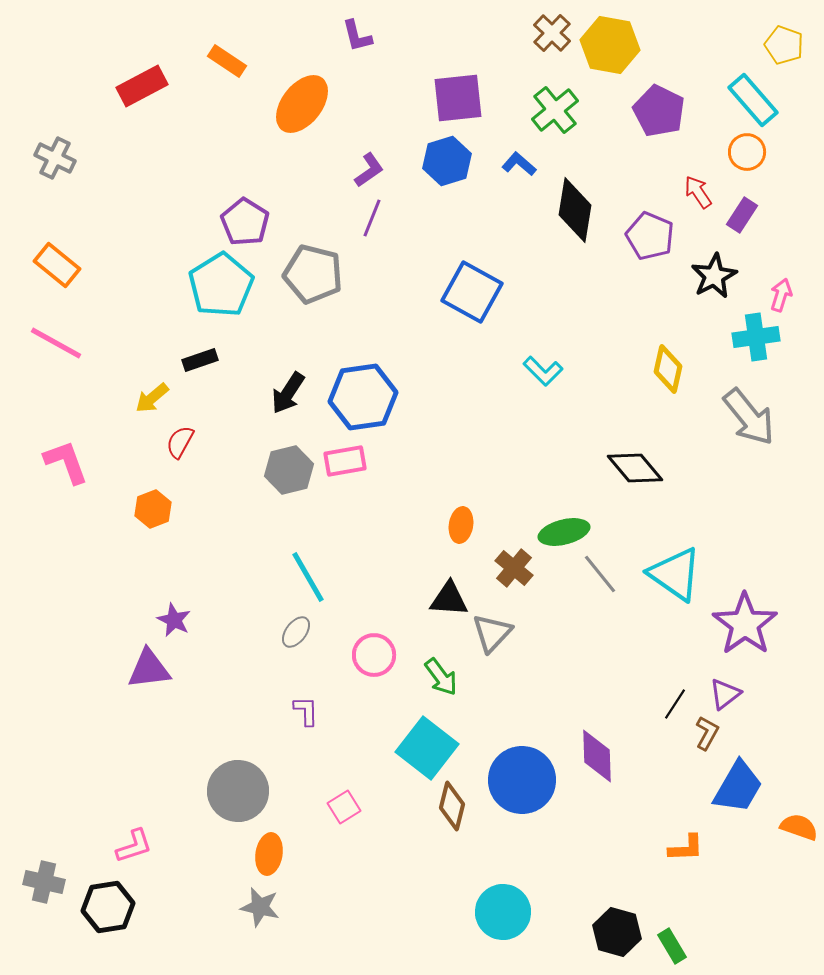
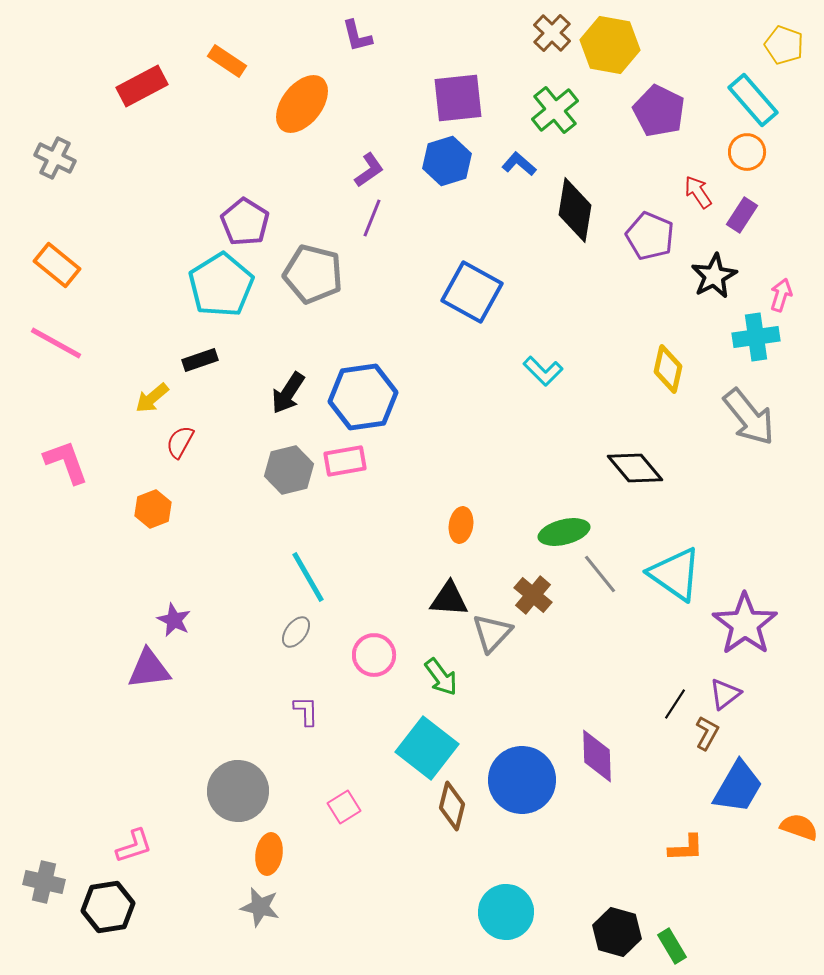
brown cross at (514, 568): moved 19 px right, 27 px down
cyan circle at (503, 912): moved 3 px right
